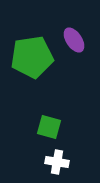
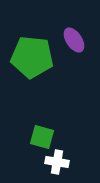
green pentagon: rotated 15 degrees clockwise
green square: moved 7 px left, 10 px down
